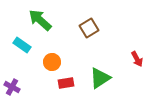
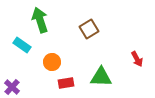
green arrow: rotated 30 degrees clockwise
brown square: moved 1 px down
green triangle: moved 1 px right, 1 px up; rotated 35 degrees clockwise
purple cross: rotated 14 degrees clockwise
